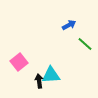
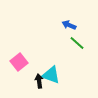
blue arrow: rotated 128 degrees counterclockwise
green line: moved 8 px left, 1 px up
cyan triangle: rotated 24 degrees clockwise
